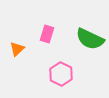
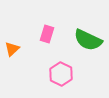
green semicircle: moved 2 px left, 1 px down
orange triangle: moved 5 px left
